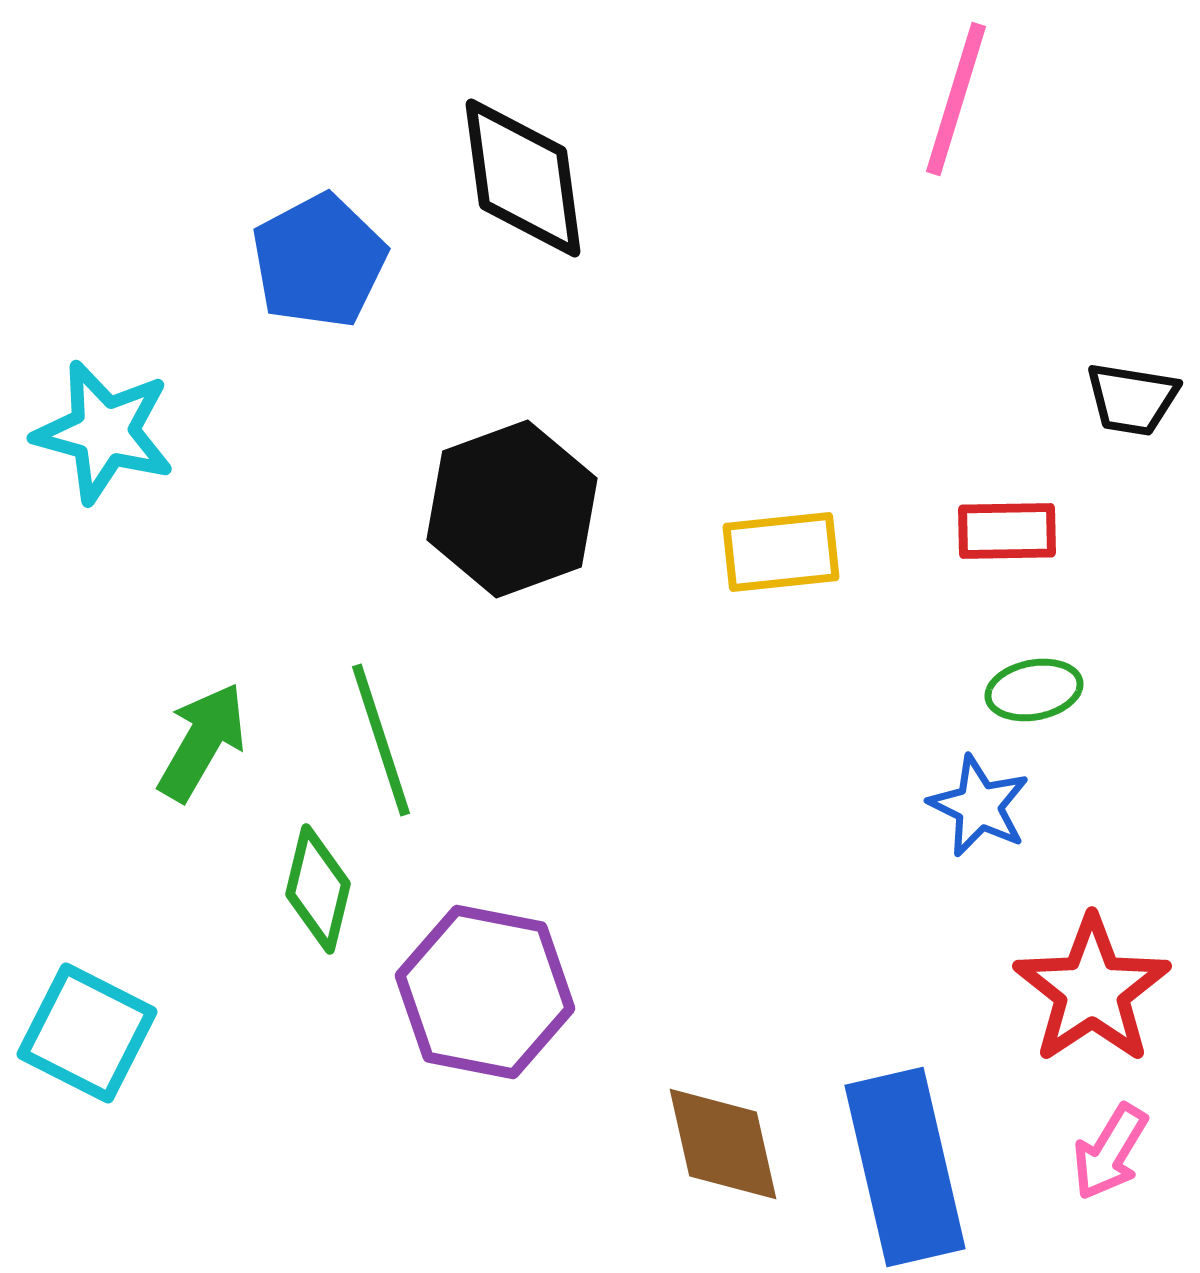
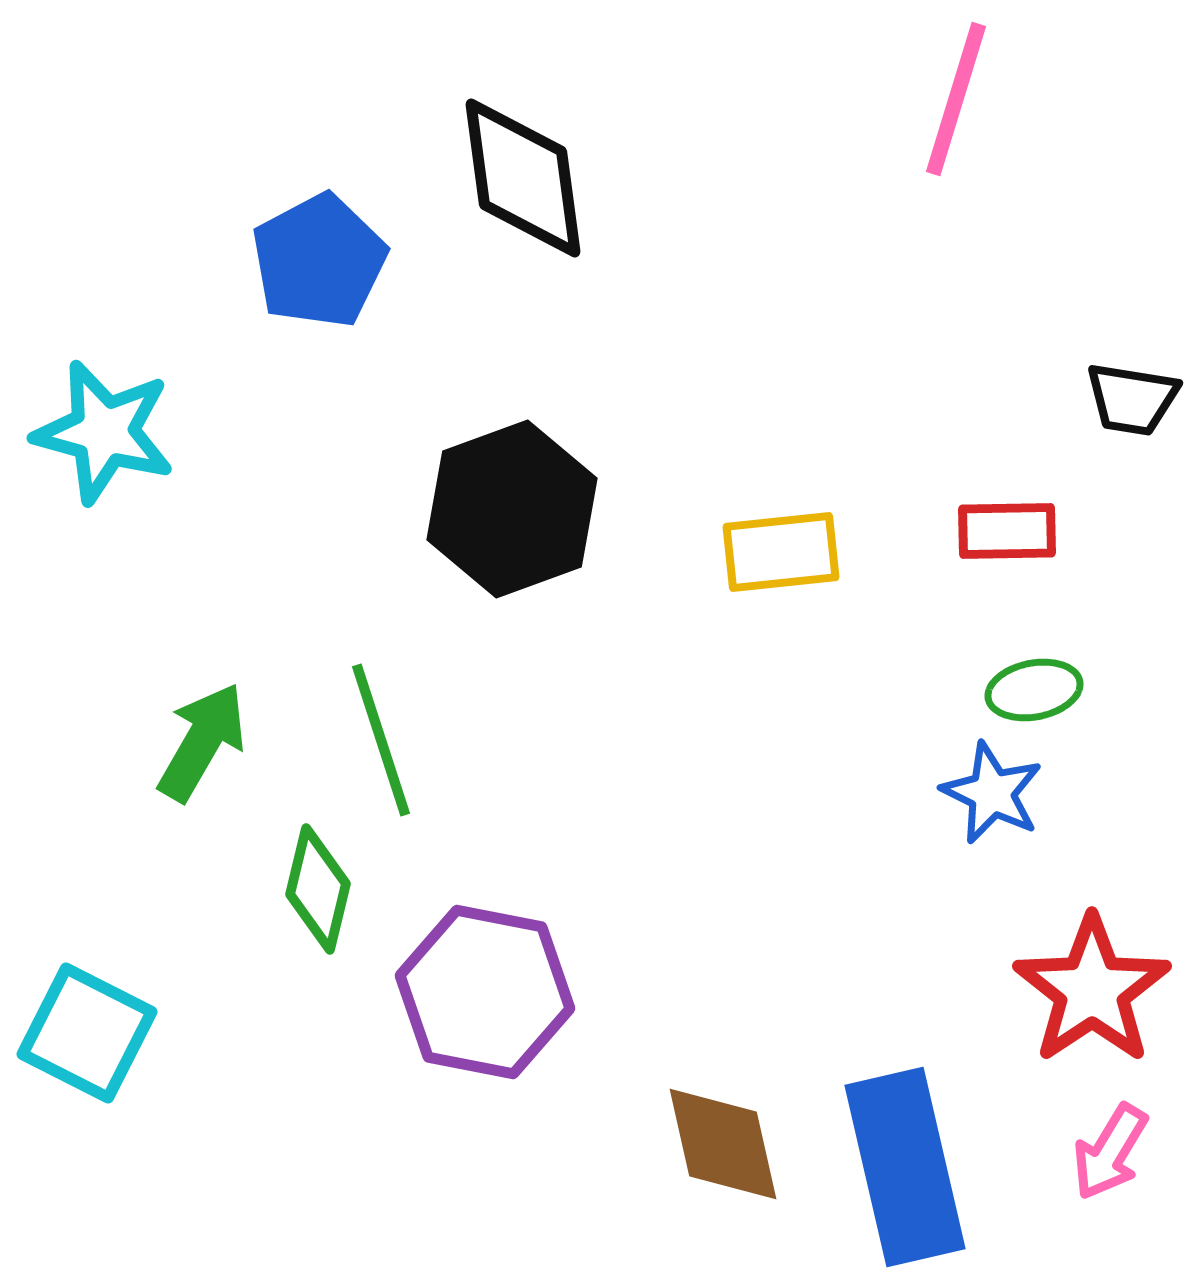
blue star: moved 13 px right, 13 px up
